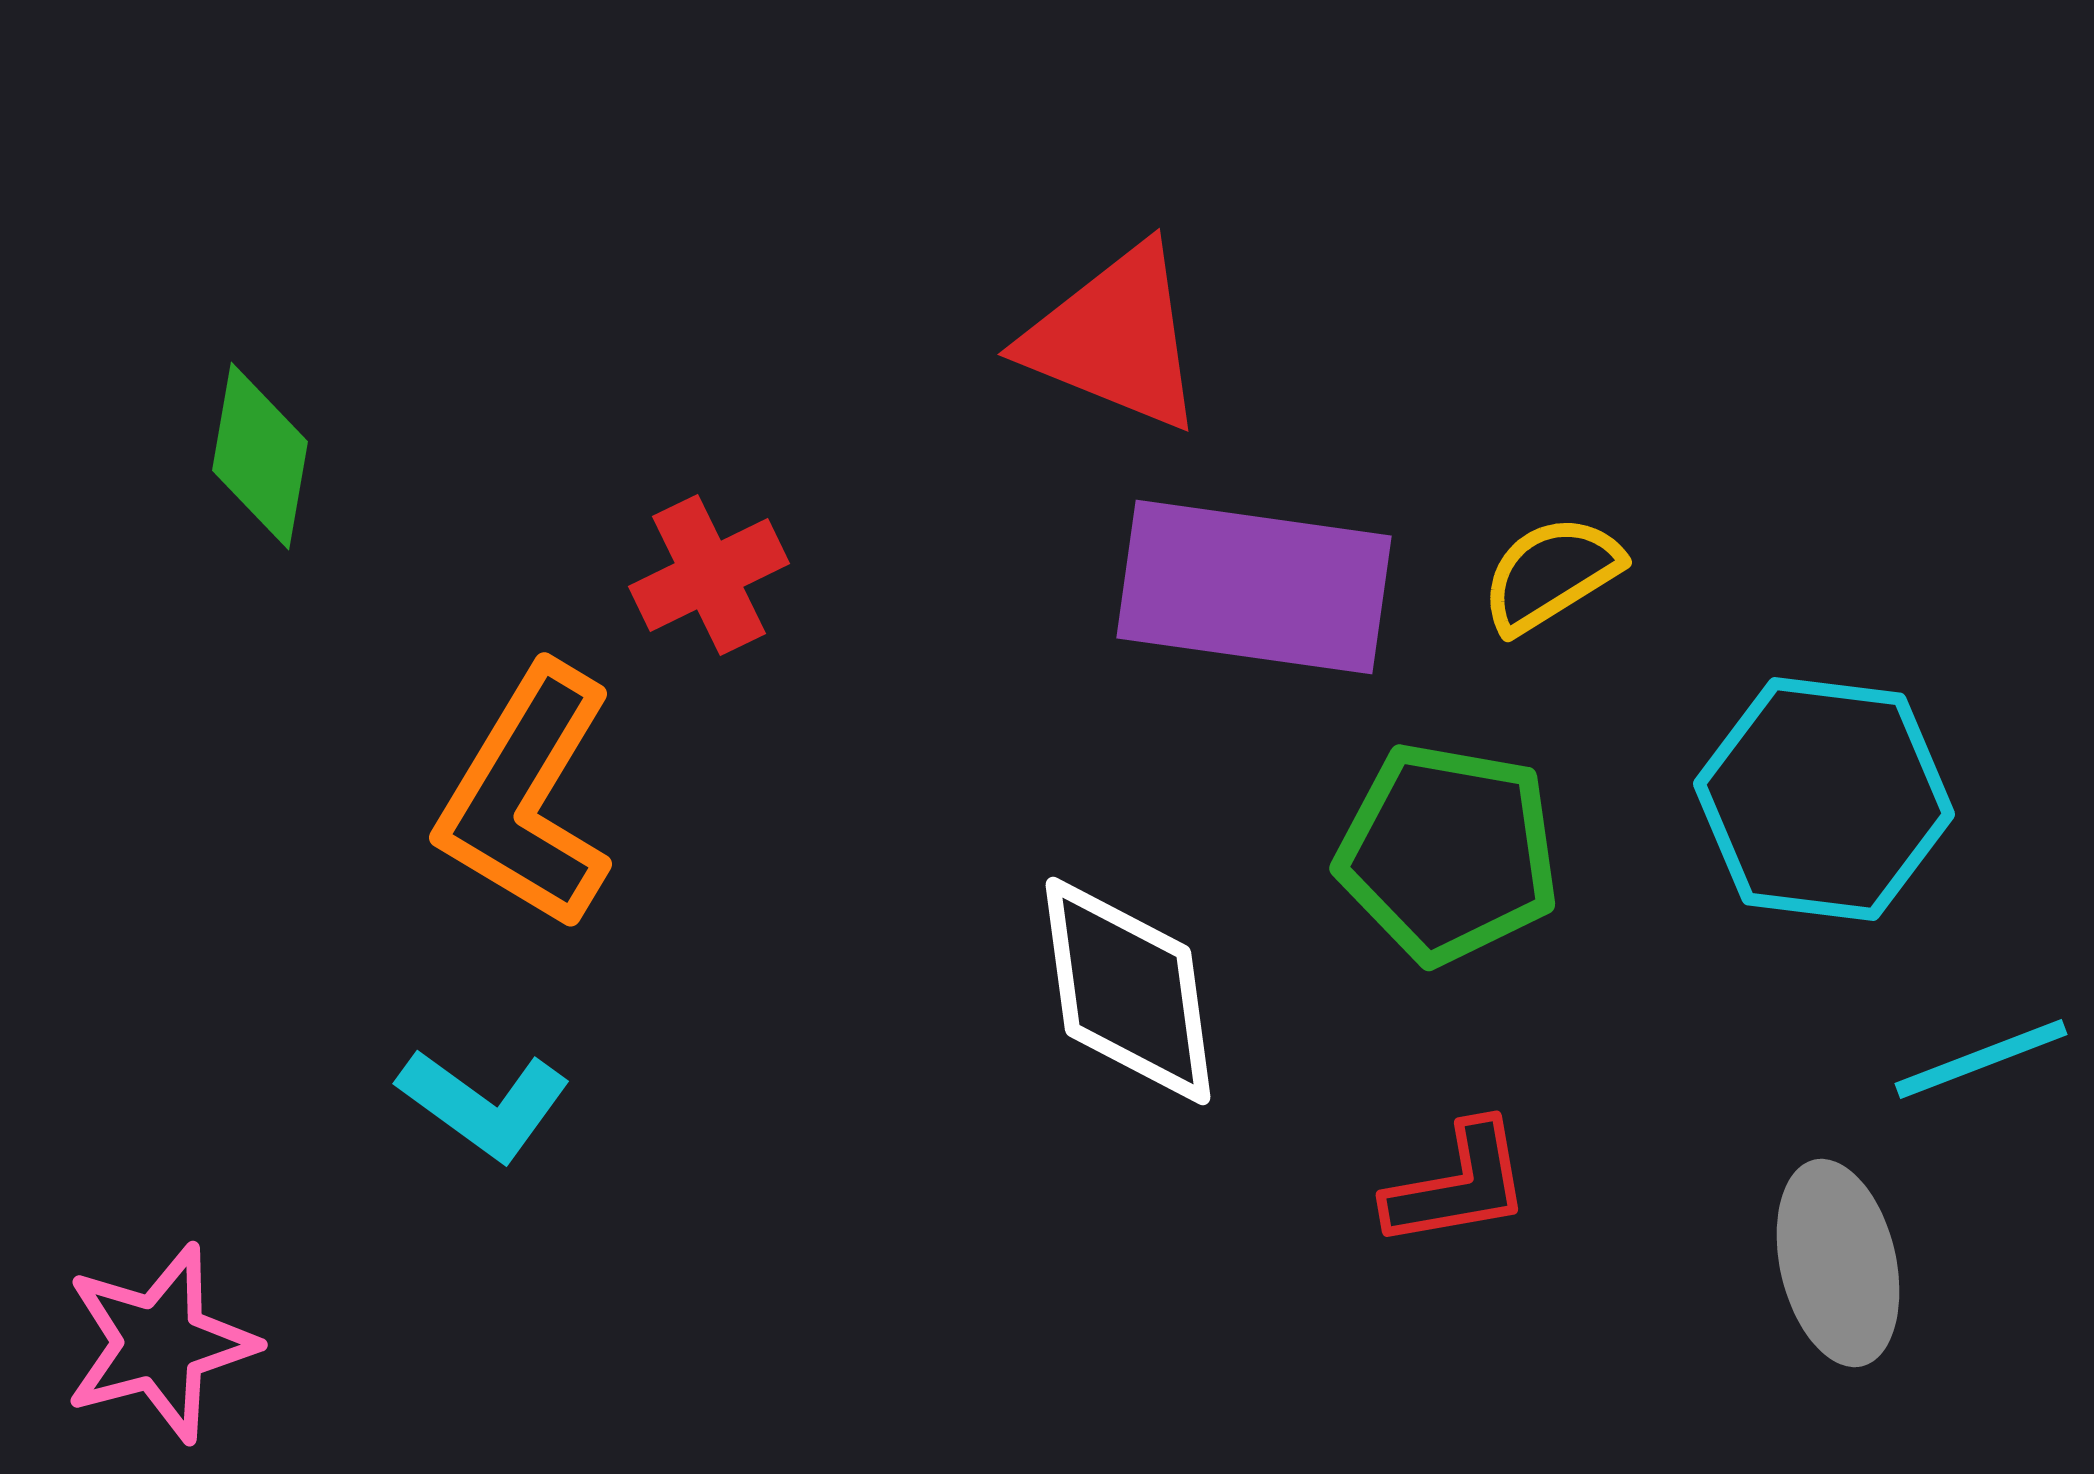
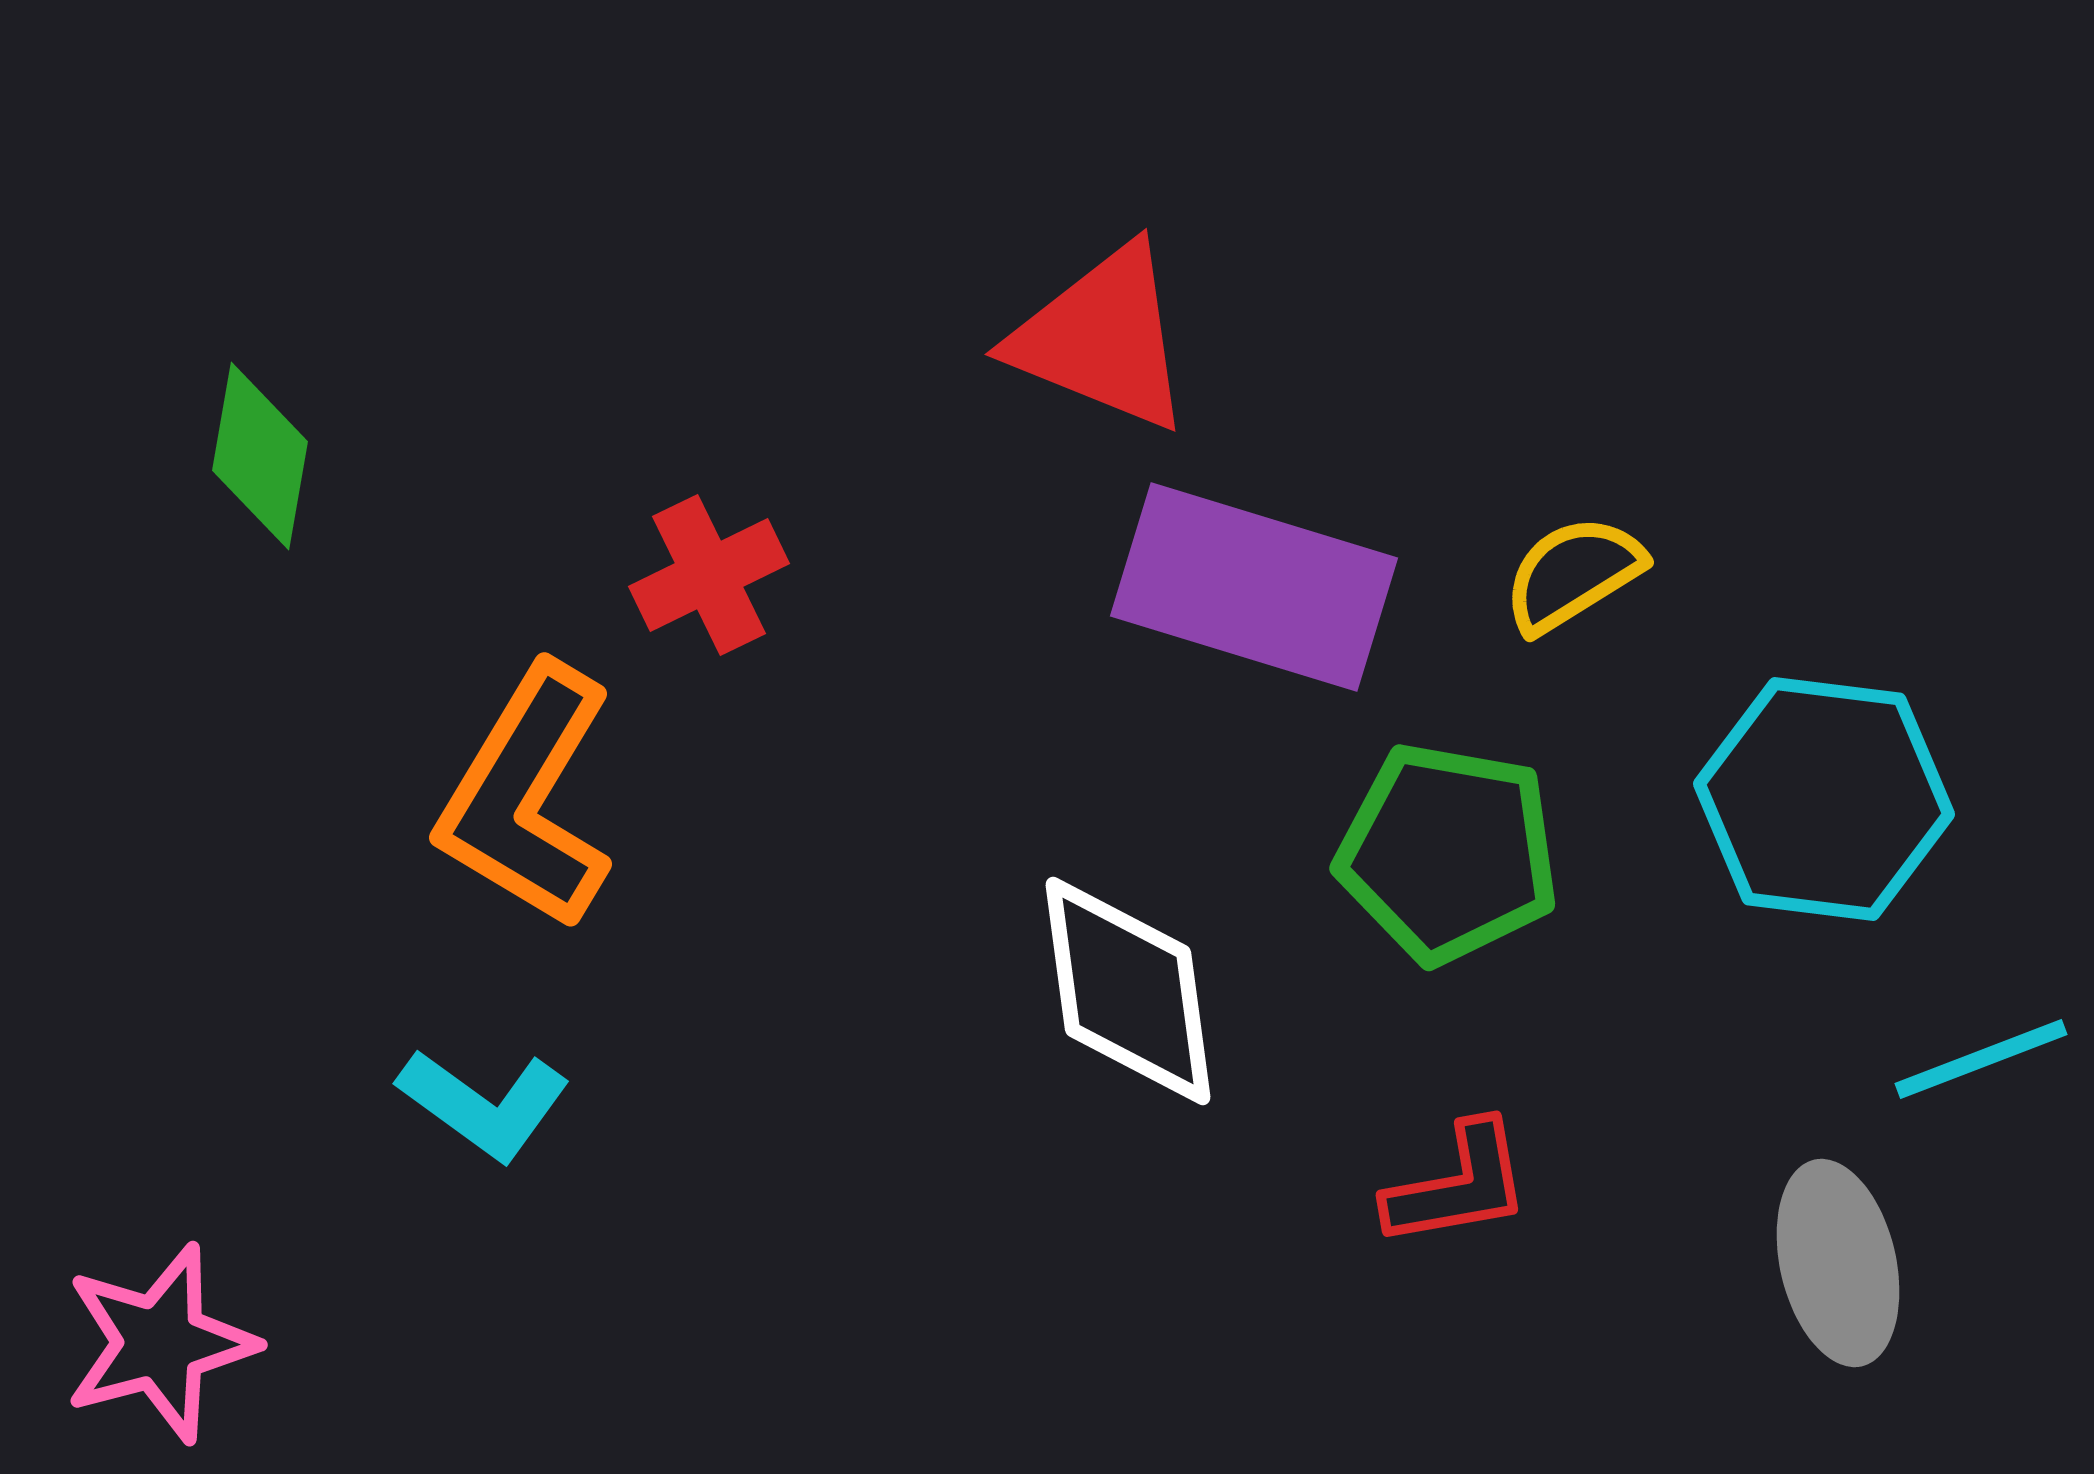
red triangle: moved 13 px left
yellow semicircle: moved 22 px right
purple rectangle: rotated 9 degrees clockwise
